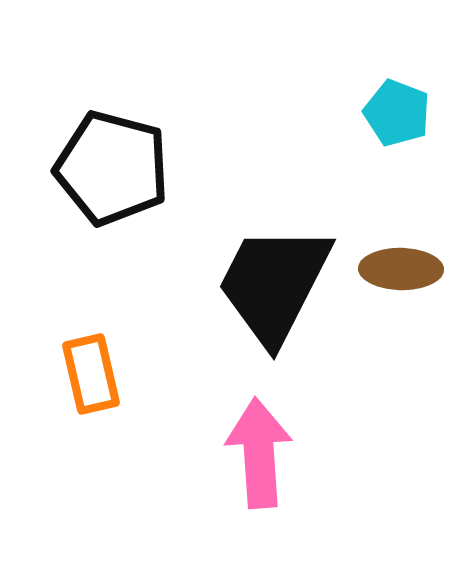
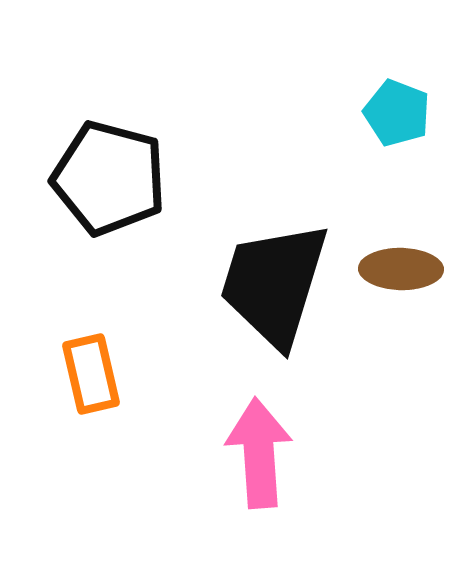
black pentagon: moved 3 px left, 10 px down
black trapezoid: rotated 10 degrees counterclockwise
